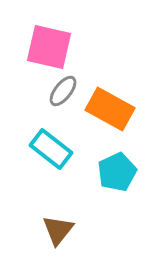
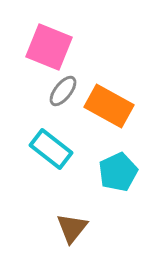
pink square: rotated 9 degrees clockwise
orange rectangle: moved 1 px left, 3 px up
cyan pentagon: moved 1 px right
brown triangle: moved 14 px right, 2 px up
